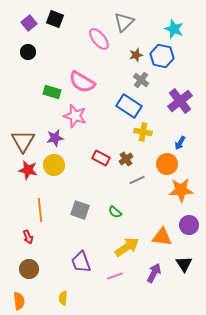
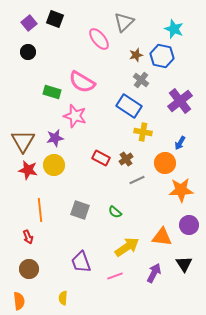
orange circle: moved 2 px left, 1 px up
